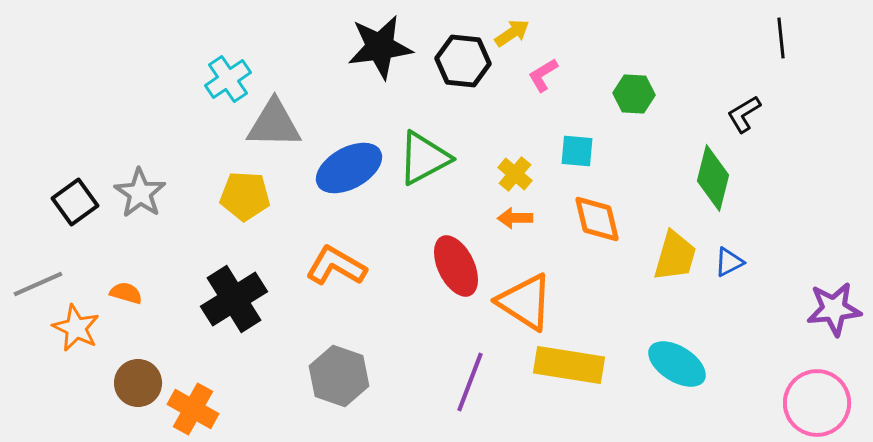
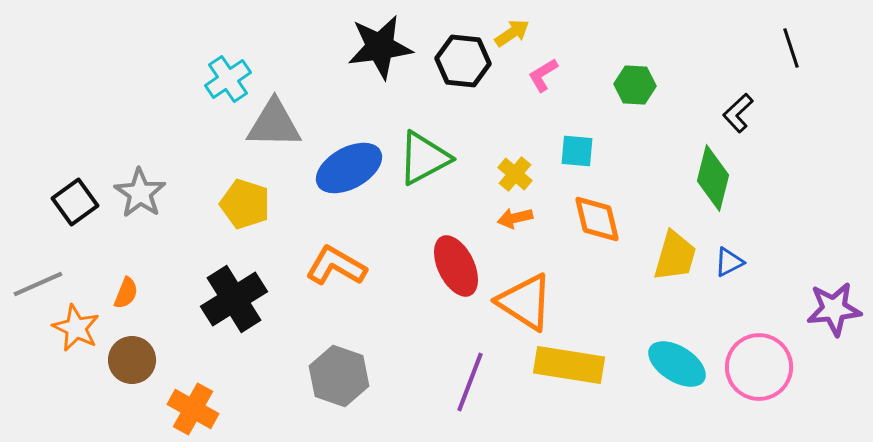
black line: moved 10 px right, 10 px down; rotated 12 degrees counterclockwise
green hexagon: moved 1 px right, 9 px up
black L-shape: moved 6 px left, 1 px up; rotated 12 degrees counterclockwise
yellow pentagon: moved 8 px down; rotated 15 degrees clockwise
orange arrow: rotated 12 degrees counterclockwise
orange semicircle: rotated 96 degrees clockwise
brown circle: moved 6 px left, 23 px up
pink circle: moved 58 px left, 36 px up
